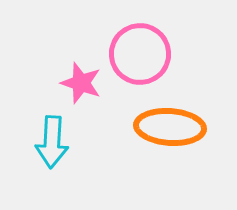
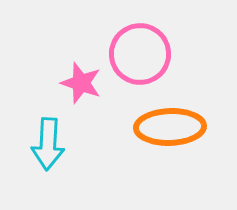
orange ellipse: rotated 6 degrees counterclockwise
cyan arrow: moved 4 px left, 2 px down
